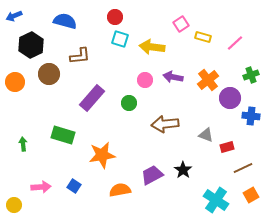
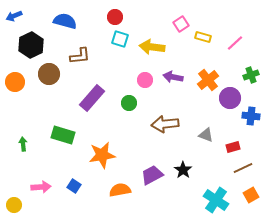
red rectangle: moved 6 px right
